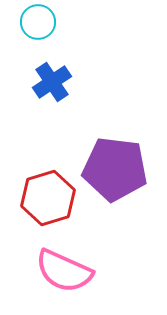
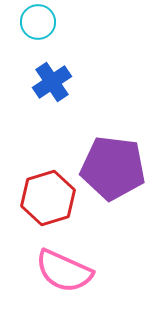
purple pentagon: moved 2 px left, 1 px up
